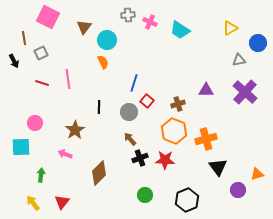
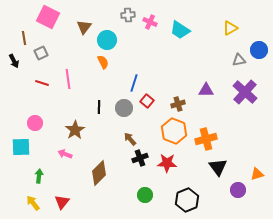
blue circle: moved 1 px right, 7 px down
gray circle: moved 5 px left, 4 px up
red star: moved 2 px right, 3 px down
green arrow: moved 2 px left, 1 px down
